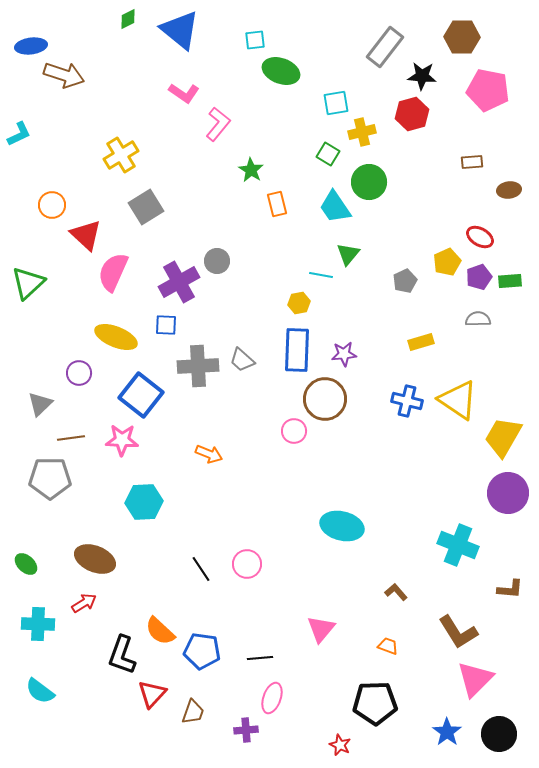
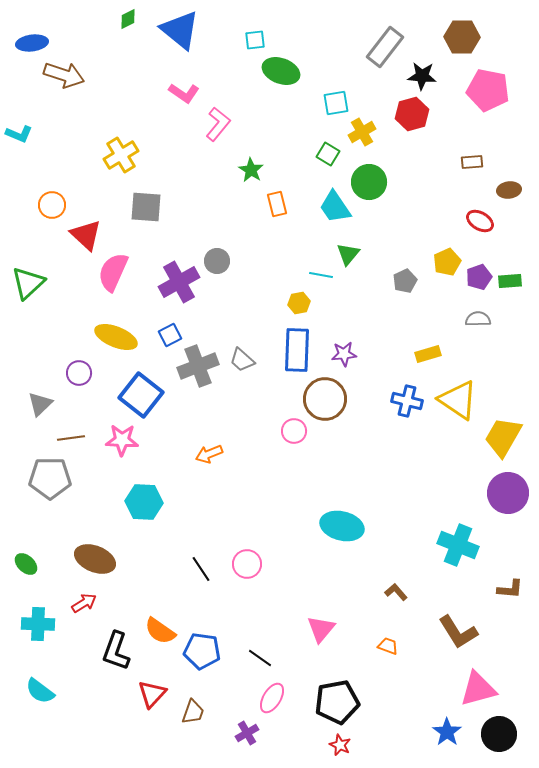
blue ellipse at (31, 46): moved 1 px right, 3 px up
yellow cross at (362, 132): rotated 16 degrees counterclockwise
cyan L-shape at (19, 134): rotated 48 degrees clockwise
gray square at (146, 207): rotated 36 degrees clockwise
red ellipse at (480, 237): moved 16 px up
blue square at (166, 325): moved 4 px right, 10 px down; rotated 30 degrees counterclockwise
yellow rectangle at (421, 342): moved 7 px right, 12 px down
gray cross at (198, 366): rotated 18 degrees counterclockwise
orange arrow at (209, 454): rotated 136 degrees clockwise
cyan hexagon at (144, 502): rotated 6 degrees clockwise
orange semicircle at (160, 631): rotated 8 degrees counterclockwise
black L-shape at (122, 655): moved 6 px left, 4 px up
black line at (260, 658): rotated 40 degrees clockwise
pink triangle at (475, 679): moved 3 px right, 10 px down; rotated 30 degrees clockwise
pink ellipse at (272, 698): rotated 12 degrees clockwise
black pentagon at (375, 703): moved 38 px left, 1 px up; rotated 9 degrees counterclockwise
purple cross at (246, 730): moved 1 px right, 3 px down; rotated 25 degrees counterclockwise
